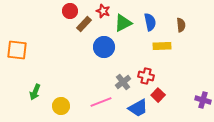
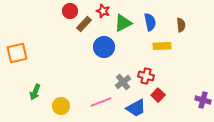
orange square: moved 3 px down; rotated 20 degrees counterclockwise
blue trapezoid: moved 2 px left
